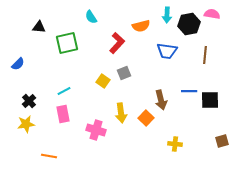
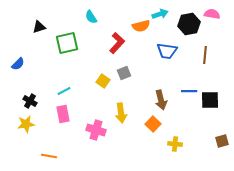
cyan arrow: moved 7 px left, 1 px up; rotated 112 degrees counterclockwise
black triangle: rotated 24 degrees counterclockwise
black cross: moved 1 px right; rotated 16 degrees counterclockwise
orange square: moved 7 px right, 6 px down
